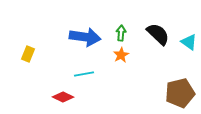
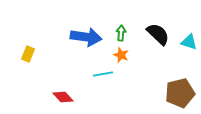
blue arrow: moved 1 px right
cyan triangle: rotated 18 degrees counterclockwise
orange star: rotated 21 degrees counterclockwise
cyan line: moved 19 px right
red diamond: rotated 20 degrees clockwise
